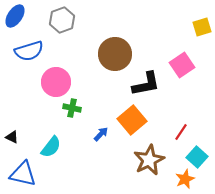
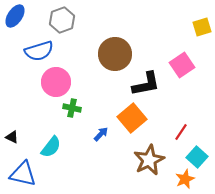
blue semicircle: moved 10 px right
orange square: moved 2 px up
